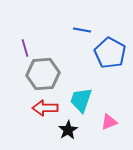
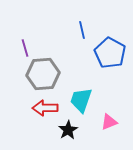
blue line: rotated 66 degrees clockwise
